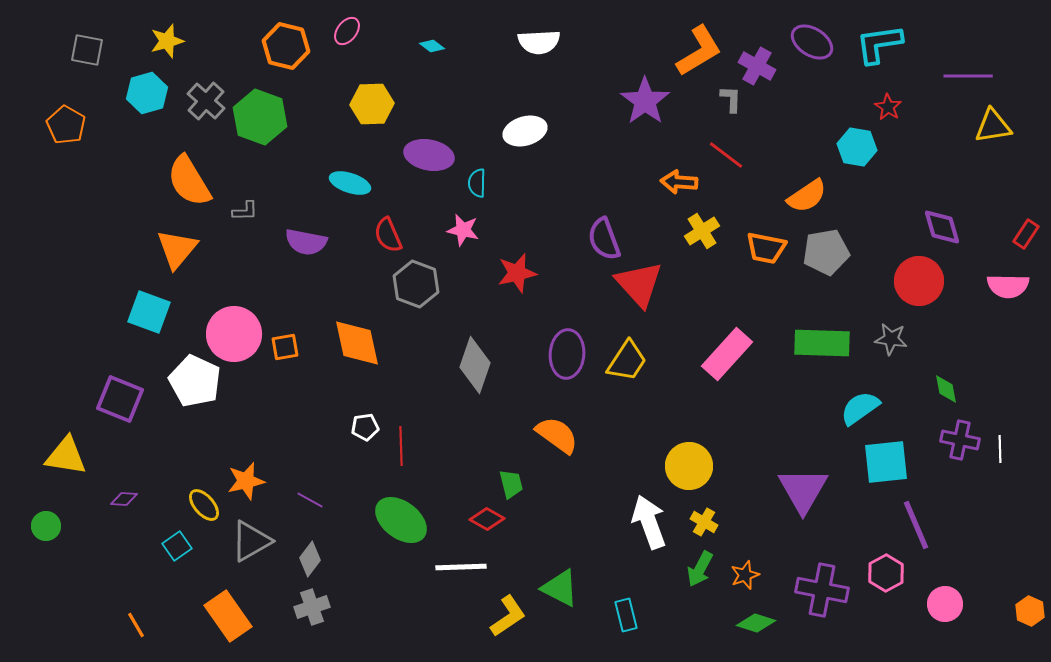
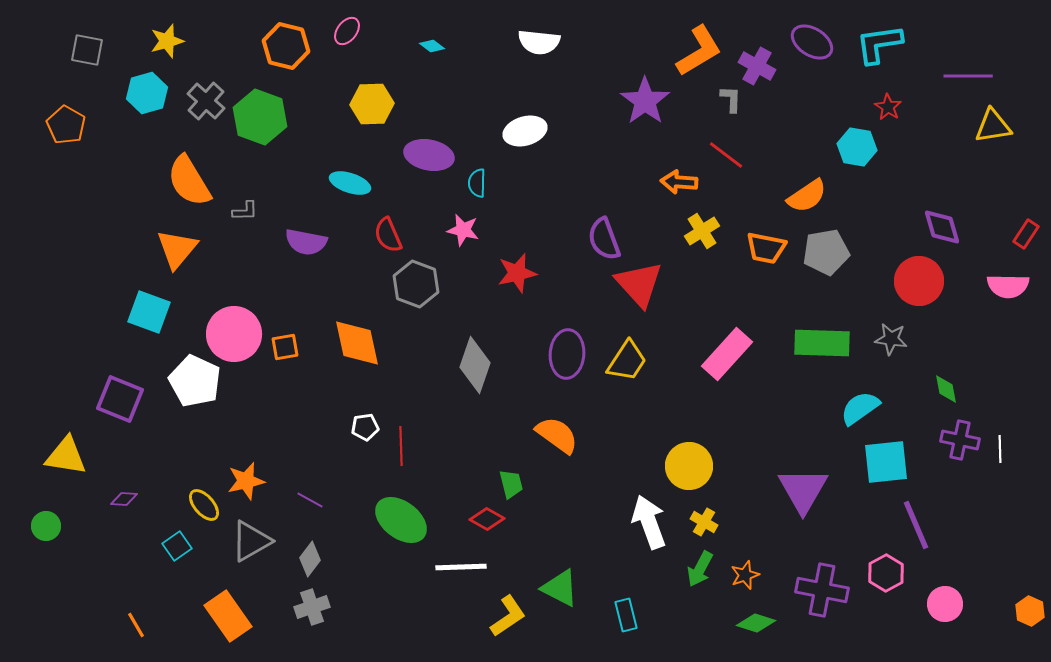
white semicircle at (539, 42): rotated 9 degrees clockwise
